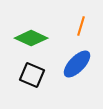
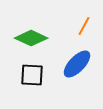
orange line: moved 3 px right; rotated 12 degrees clockwise
black square: rotated 20 degrees counterclockwise
